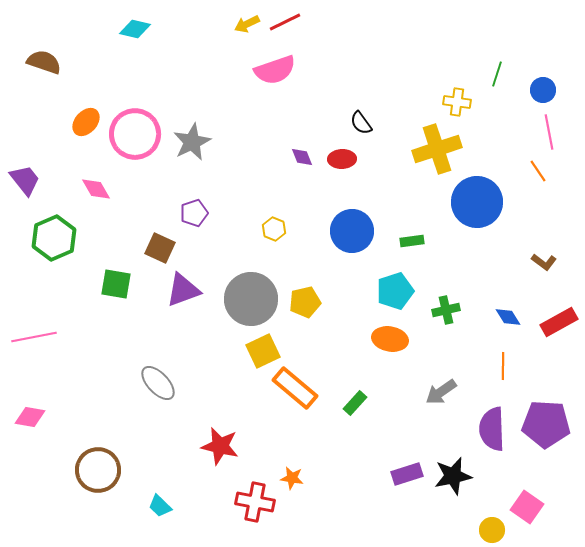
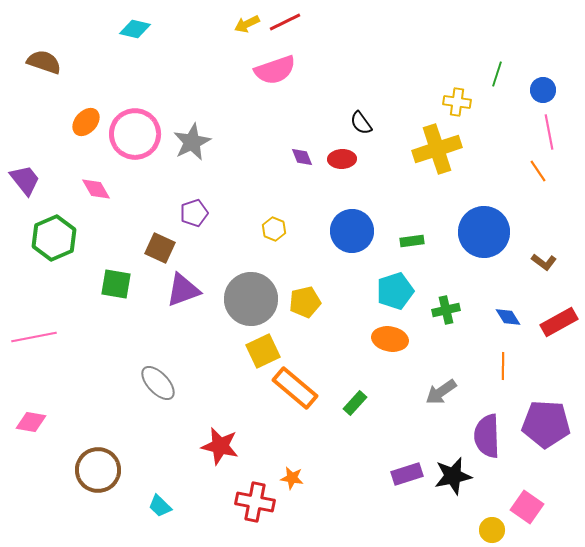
blue circle at (477, 202): moved 7 px right, 30 px down
pink diamond at (30, 417): moved 1 px right, 5 px down
purple semicircle at (492, 429): moved 5 px left, 7 px down
